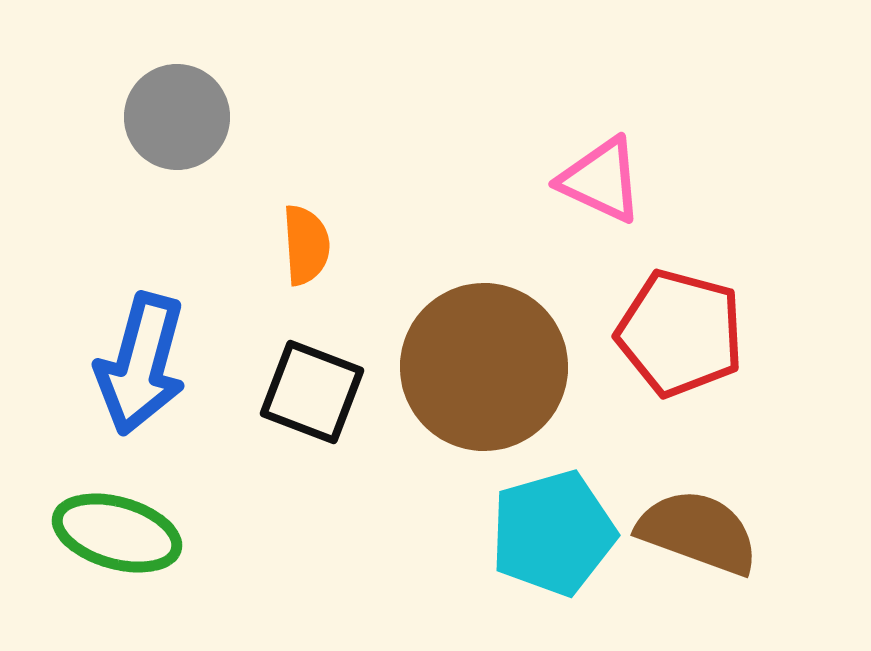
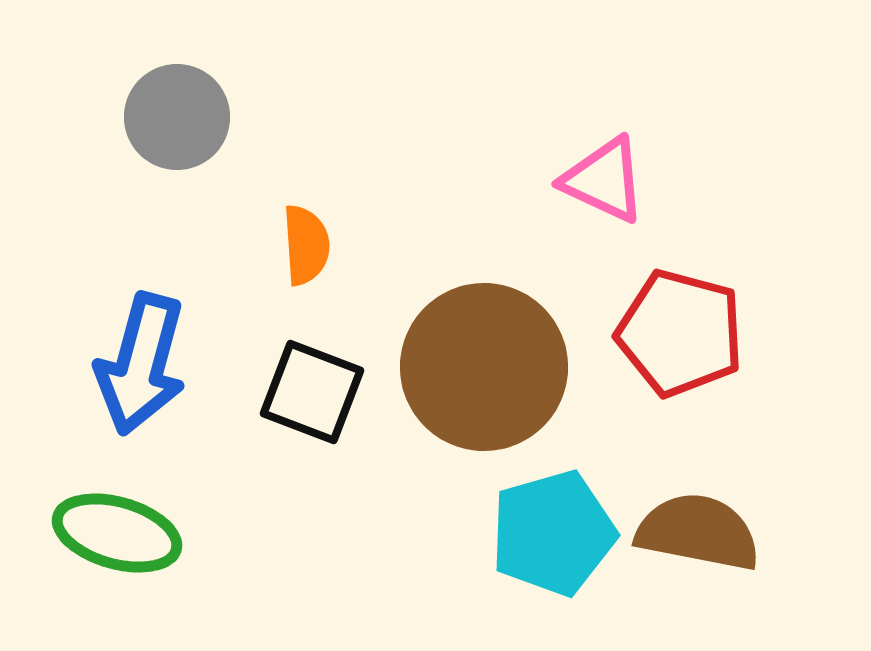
pink triangle: moved 3 px right
brown semicircle: rotated 9 degrees counterclockwise
